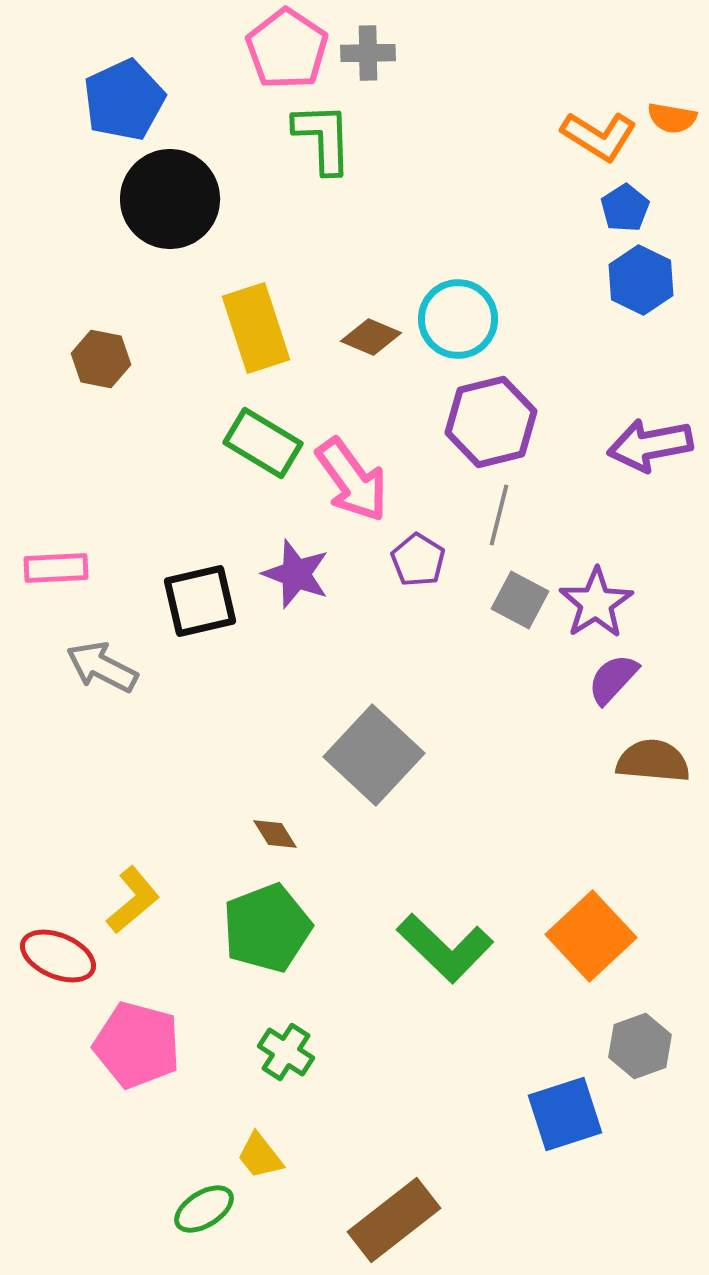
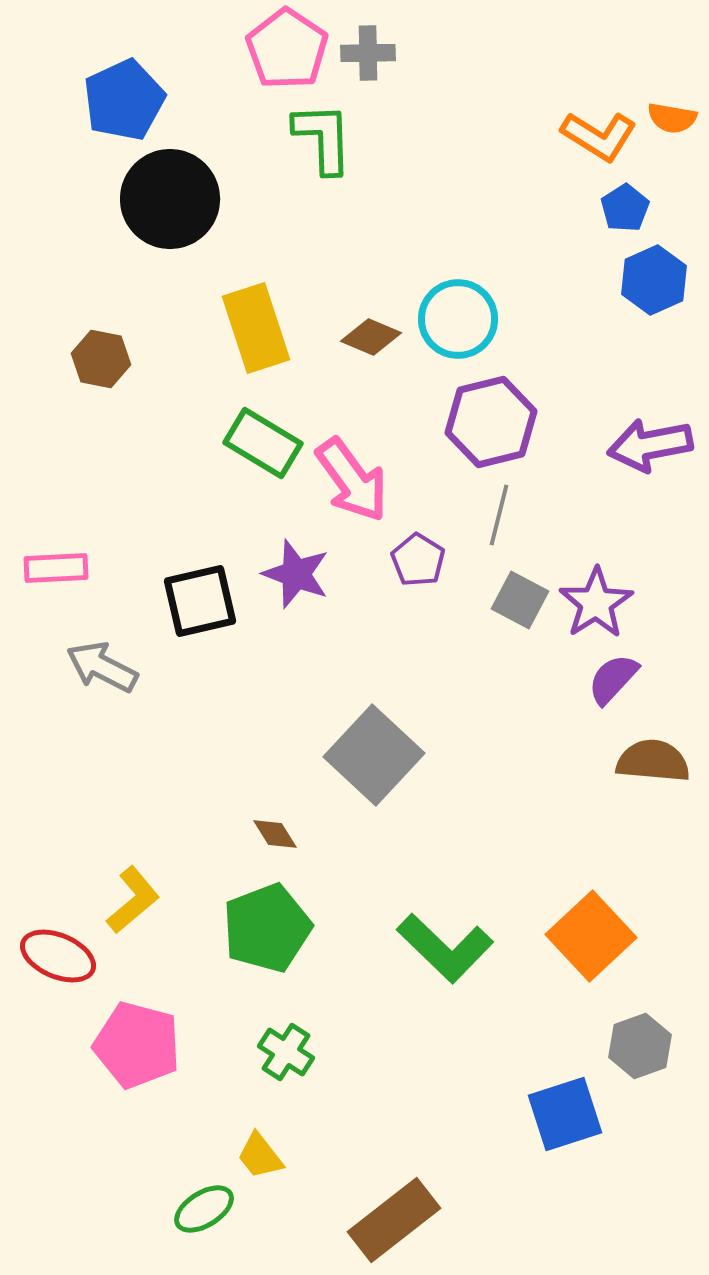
blue hexagon at (641, 280): moved 13 px right; rotated 10 degrees clockwise
